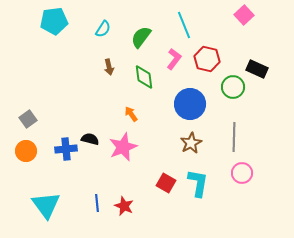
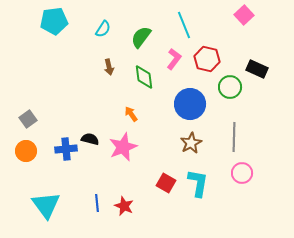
green circle: moved 3 px left
